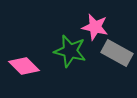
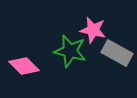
pink star: moved 2 px left, 3 px down
